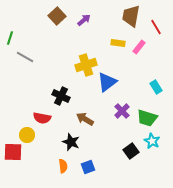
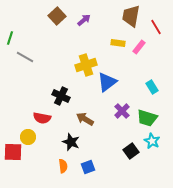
cyan rectangle: moved 4 px left
yellow circle: moved 1 px right, 2 px down
